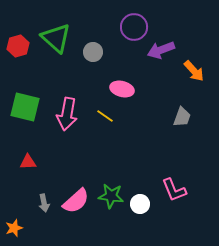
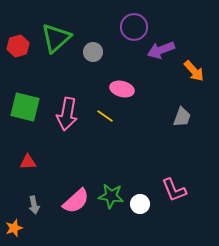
green triangle: rotated 36 degrees clockwise
gray arrow: moved 10 px left, 2 px down
